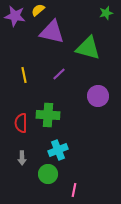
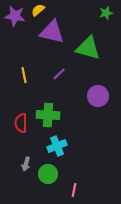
cyan cross: moved 1 px left, 4 px up
gray arrow: moved 4 px right, 6 px down; rotated 16 degrees clockwise
